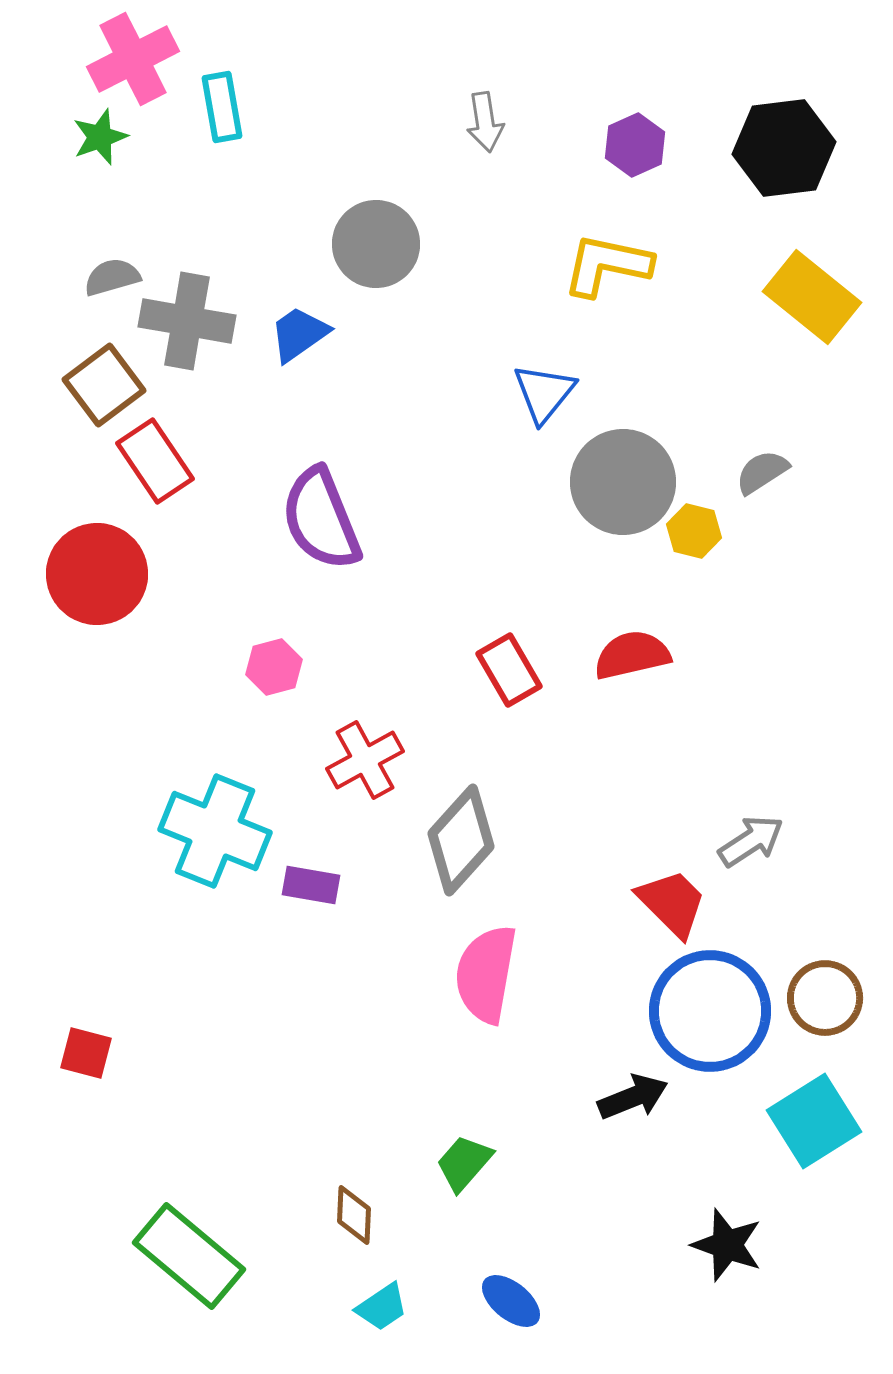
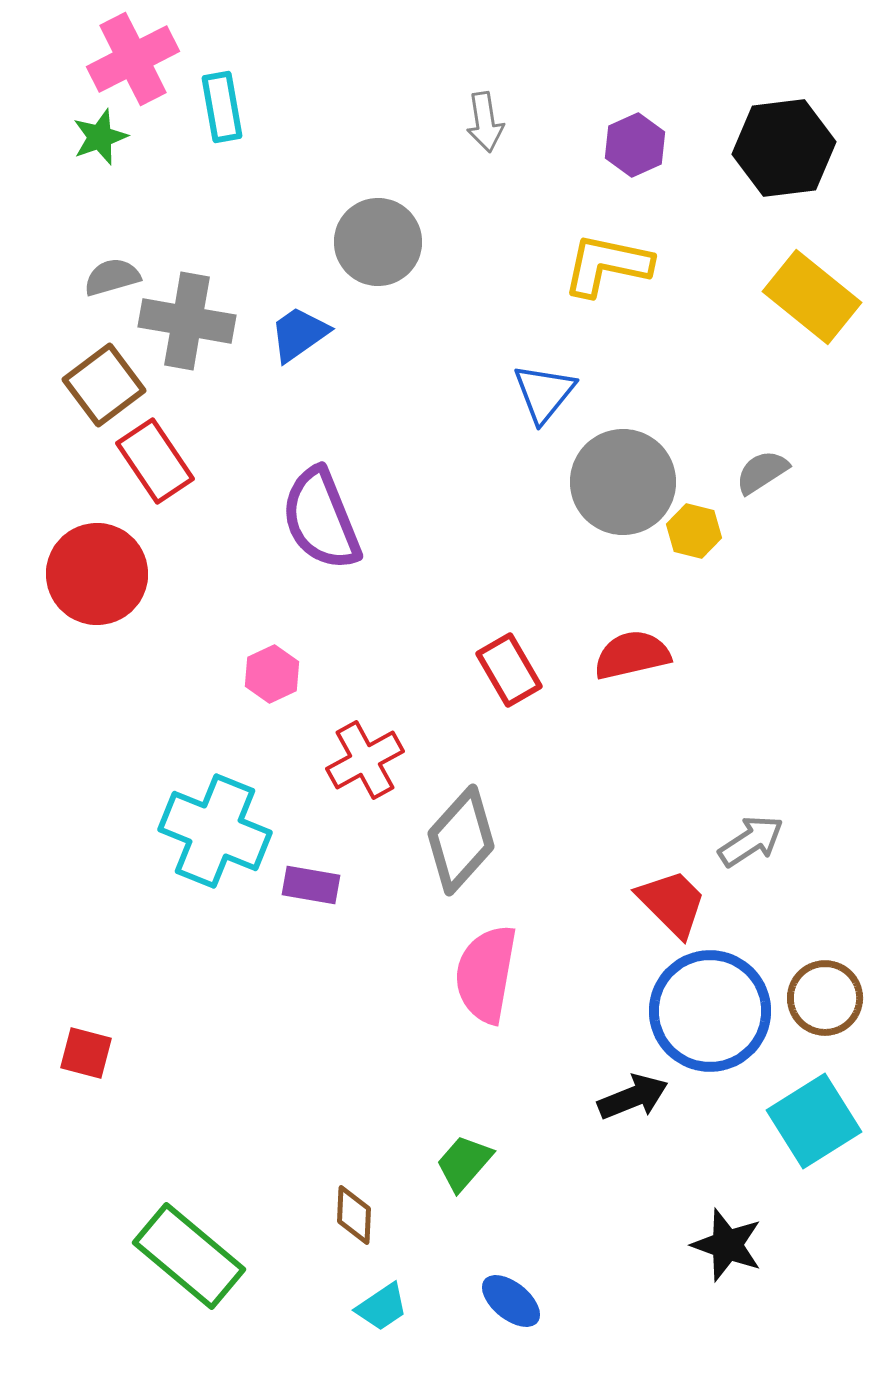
gray circle at (376, 244): moved 2 px right, 2 px up
pink hexagon at (274, 667): moved 2 px left, 7 px down; rotated 10 degrees counterclockwise
